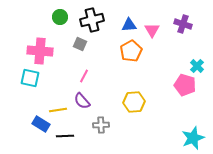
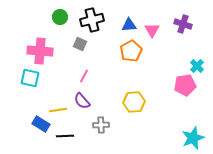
pink pentagon: rotated 25 degrees counterclockwise
